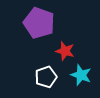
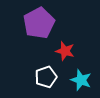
purple pentagon: rotated 24 degrees clockwise
cyan star: moved 5 px down
